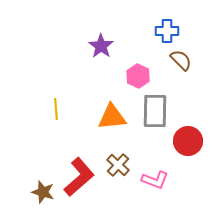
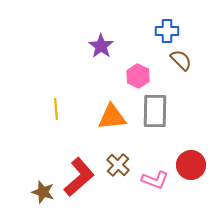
red circle: moved 3 px right, 24 px down
